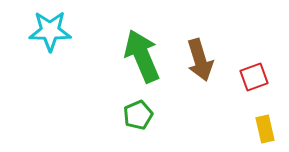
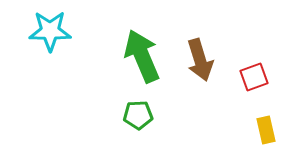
green pentagon: rotated 20 degrees clockwise
yellow rectangle: moved 1 px right, 1 px down
